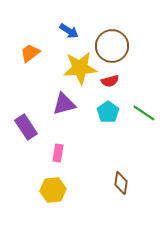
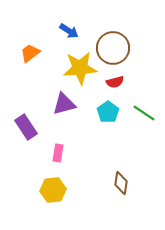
brown circle: moved 1 px right, 2 px down
red semicircle: moved 5 px right, 1 px down
